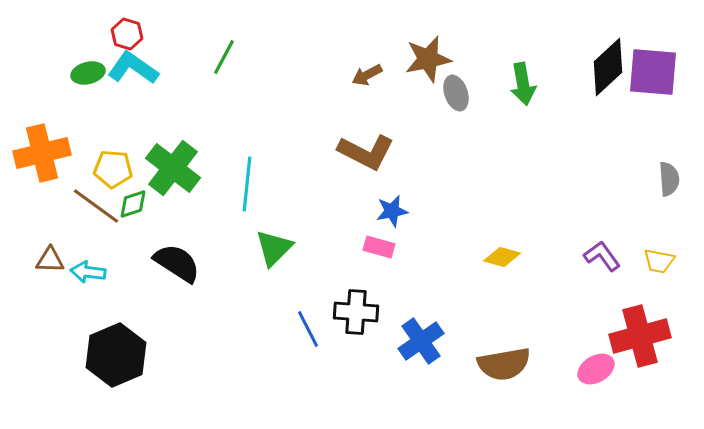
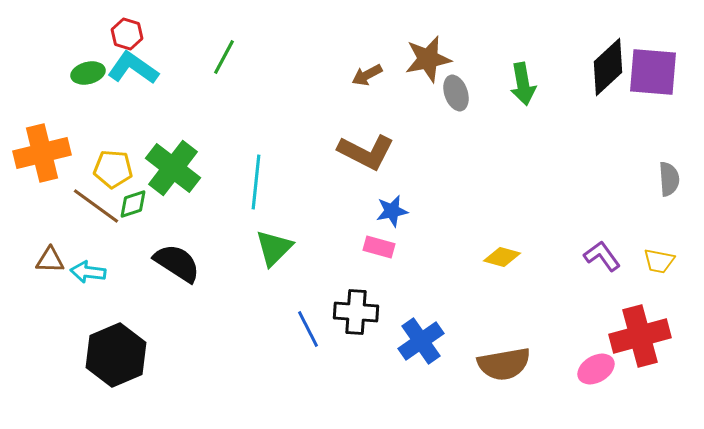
cyan line: moved 9 px right, 2 px up
